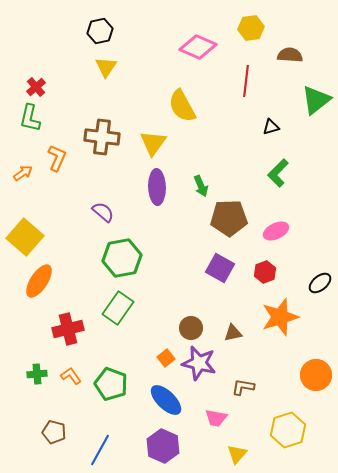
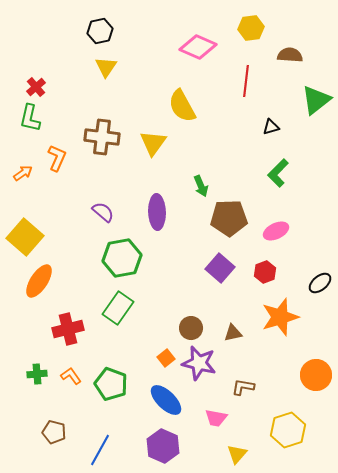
purple ellipse at (157, 187): moved 25 px down
purple square at (220, 268): rotated 12 degrees clockwise
